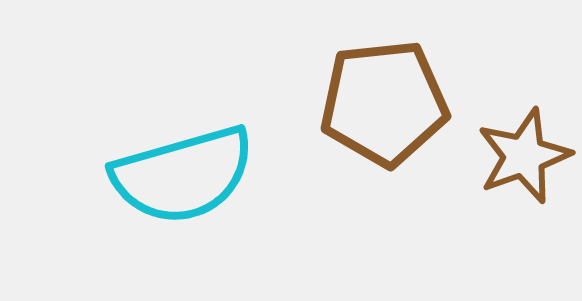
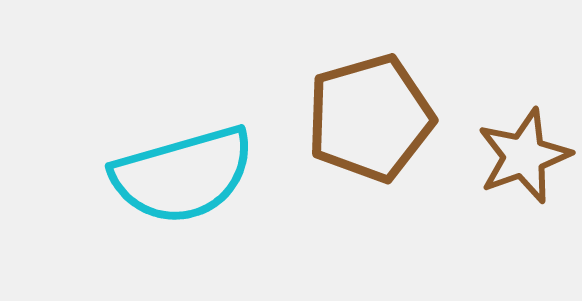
brown pentagon: moved 14 px left, 15 px down; rotated 10 degrees counterclockwise
